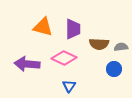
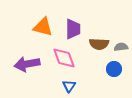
pink diamond: rotated 45 degrees clockwise
purple arrow: rotated 15 degrees counterclockwise
